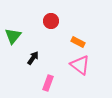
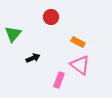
red circle: moved 4 px up
green triangle: moved 2 px up
black arrow: rotated 32 degrees clockwise
pink rectangle: moved 11 px right, 3 px up
